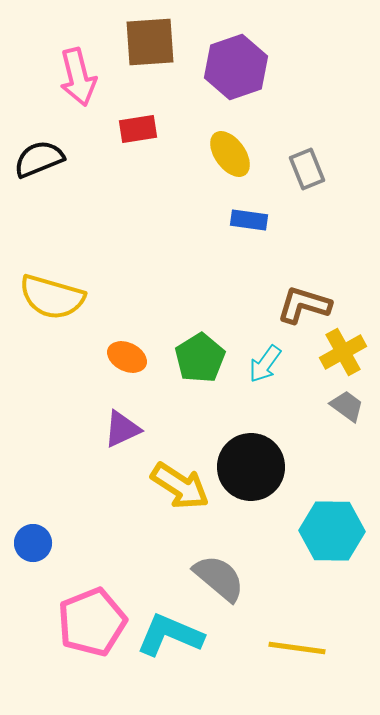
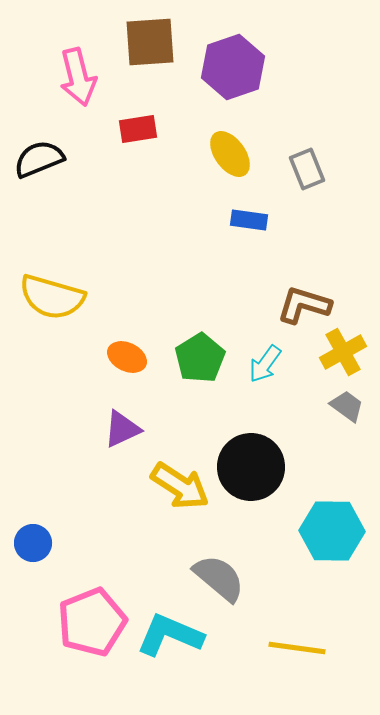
purple hexagon: moved 3 px left
